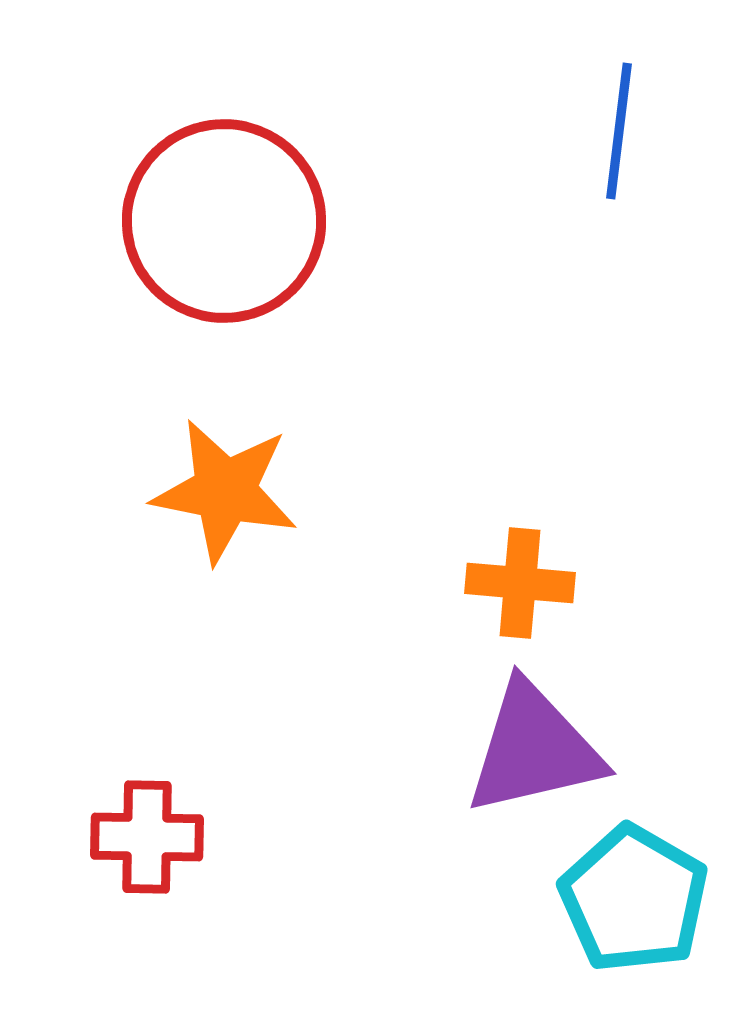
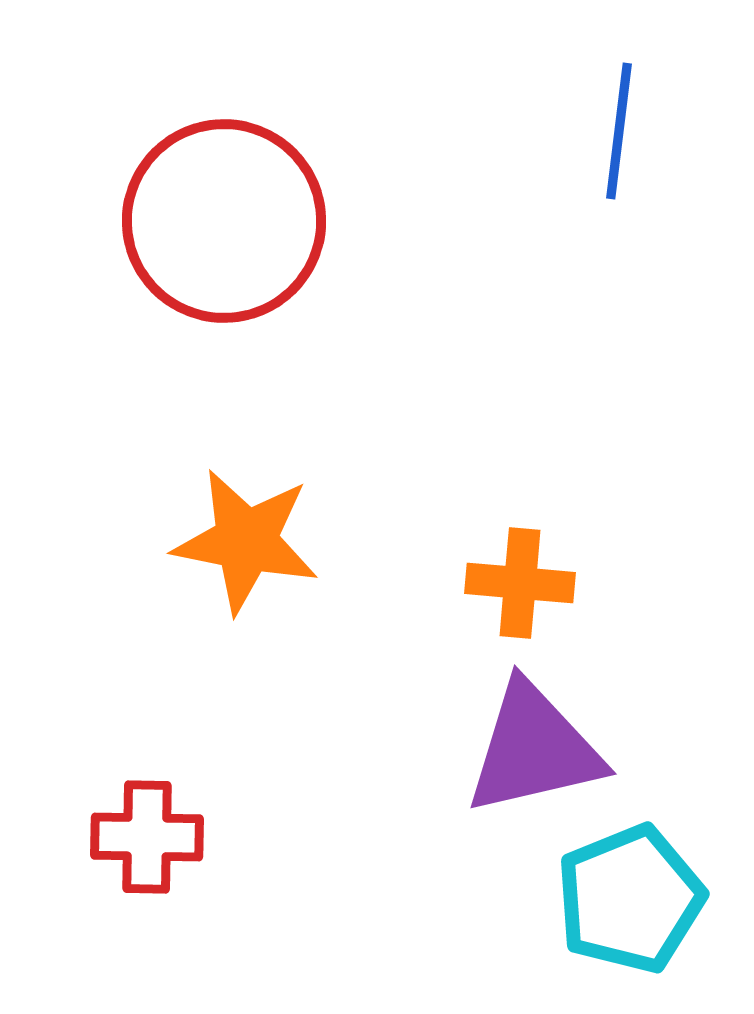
orange star: moved 21 px right, 50 px down
cyan pentagon: moved 4 px left; rotated 20 degrees clockwise
